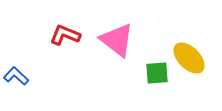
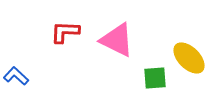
red L-shape: moved 3 px up; rotated 20 degrees counterclockwise
pink triangle: rotated 12 degrees counterclockwise
green square: moved 2 px left, 5 px down
